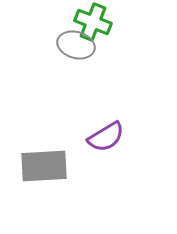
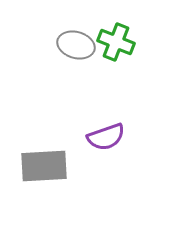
green cross: moved 23 px right, 20 px down
purple semicircle: rotated 12 degrees clockwise
